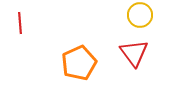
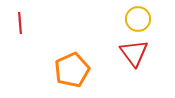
yellow circle: moved 2 px left, 4 px down
orange pentagon: moved 7 px left, 7 px down
